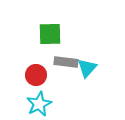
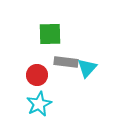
red circle: moved 1 px right
